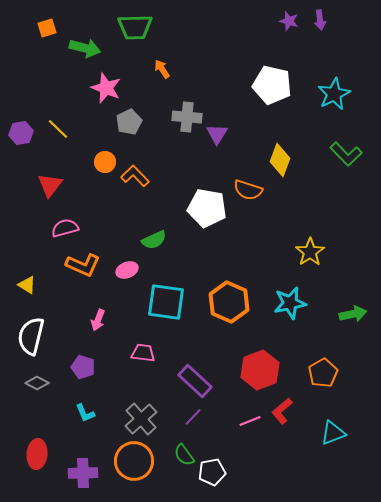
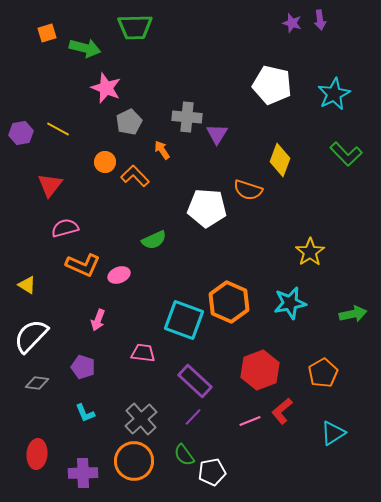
purple star at (289, 21): moved 3 px right, 2 px down
orange square at (47, 28): moved 5 px down
orange arrow at (162, 69): moved 81 px down
yellow line at (58, 129): rotated 15 degrees counterclockwise
white pentagon at (207, 208): rotated 6 degrees counterclockwise
pink ellipse at (127, 270): moved 8 px left, 5 px down
cyan square at (166, 302): moved 18 px right, 18 px down; rotated 12 degrees clockwise
white semicircle at (31, 336): rotated 30 degrees clockwise
gray diamond at (37, 383): rotated 20 degrees counterclockwise
cyan triangle at (333, 433): rotated 12 degrees counterclockwise
